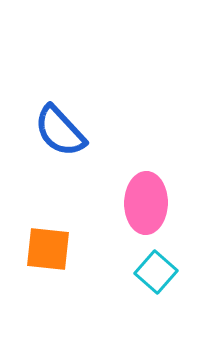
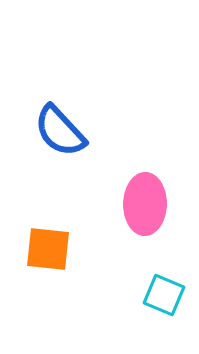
pink ellipse: moved 1 px left, 1 px down
cyan square: moved 8 px right, 23 px down; rotated 18 degrees counterclockwise
